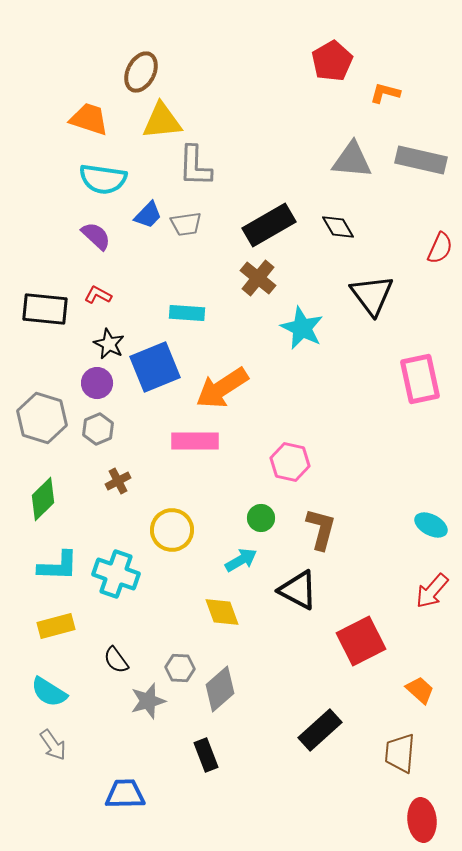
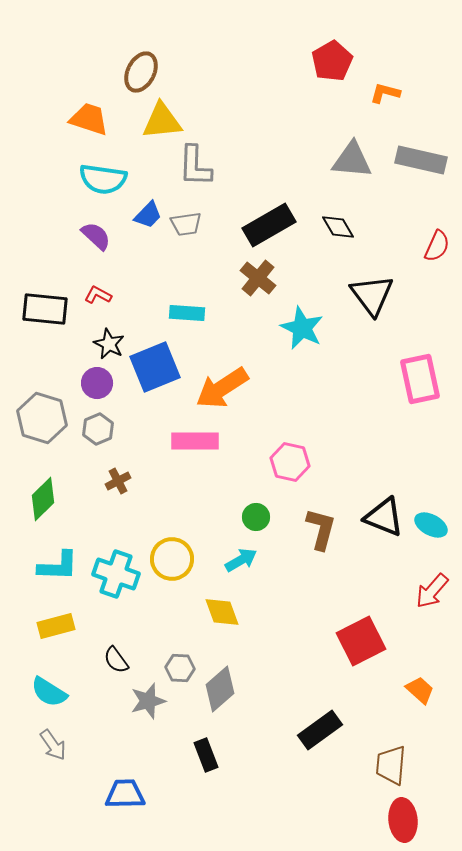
red semicircle at (440, 248): moved 3 px left, 2 px up
green circle at (261, 518): moved 5 px left, 1 px up
yellow circle at (172, 530): moved 29 px down
black triangle at (298, 590): moved 86 px right, 73 px up; rotated 6 degrees counterclockwise
black rectangle at (320, 730): rotated 6 degrees clockwise
brown trapezoid at (400, 753): moved 9 px left, 12 px down
red ellipse at (422, 820): moved 19 px left
